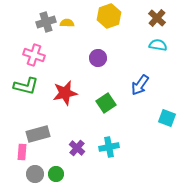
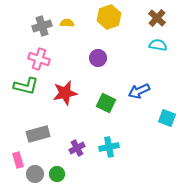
yellow hexagon: moved 1 px down
gray cross: moved 4 px left, 4 px down
pink cross: moved 5 px right, 4 px down
blue arrow: moved 1 px left, 6 px down; rotated 30 degrees clockwise
green square: rotated 30 degrees counterclockwise
purple cross: rotated 21 degrees clockwise
pink rectangle: moved 4 px left, 8 px down; rotated 21 degrees counterclockwise
green circle: moved 1 px right
